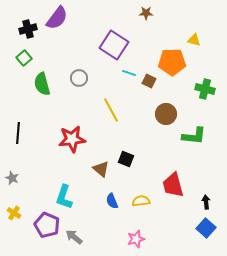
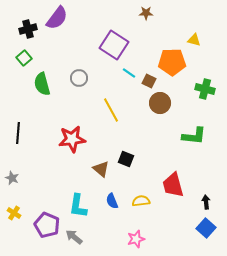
cyan line: rotated 16 degrees clockwise
brown circle: moved 6 px left, 11 px up
cyan L-shape: moved 14 px right, 9 px down; rotated 10 degrees counterclockwise
